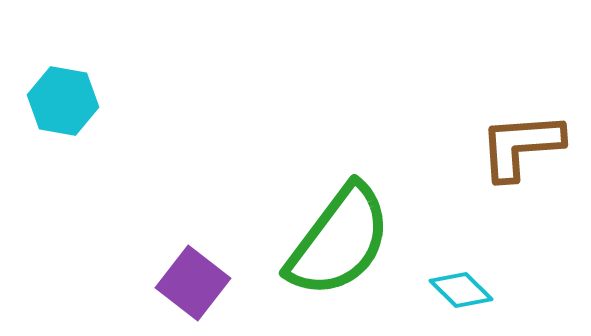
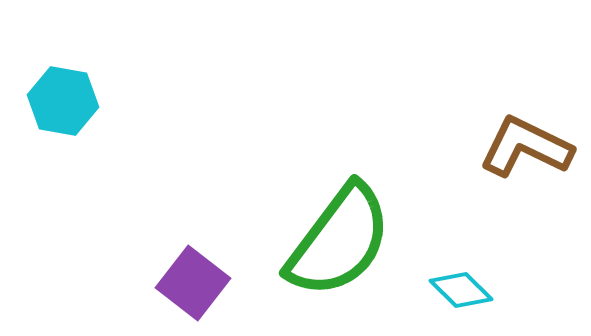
brown L-shape: moved 5 px right, 1 px down; rotated 30 degrees clockwise
